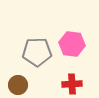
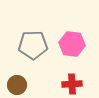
gray pentagon: moved 4 px left, 7 px up
brown circle: moved 1 px left
